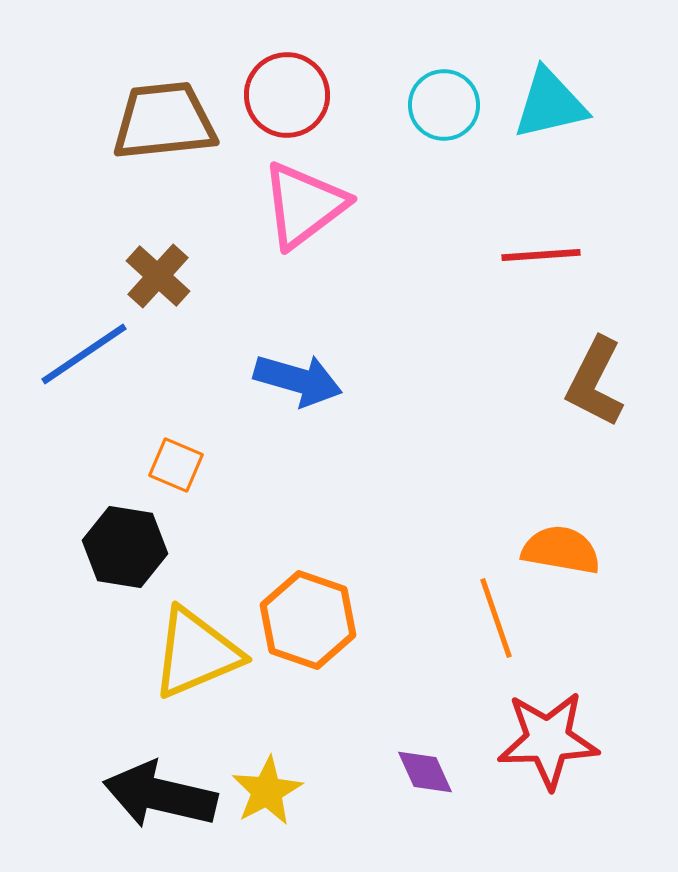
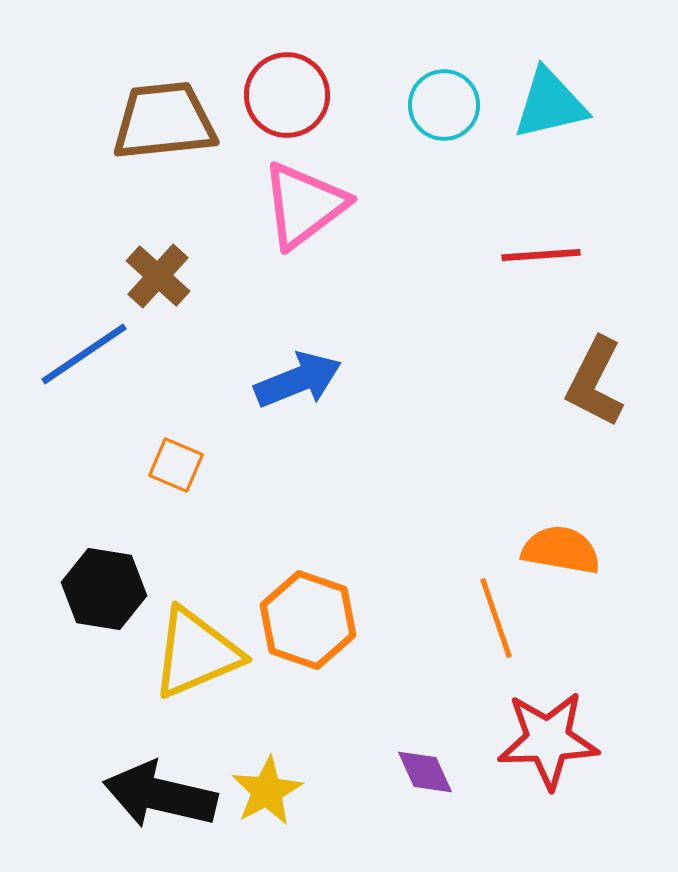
blue arrow: rotated 38 degrees counterclockwise
black hexagon: moved 21 px left, 42 px down
